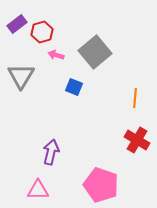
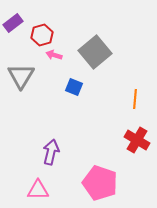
purple rectangle: moved 4 px left, 1 px up
red hexagon: moved 3 px down
pink arrow: moved 2 px left
orange line: moved 1 px down
pink pentagon: moved 1 px left, 2 px up
